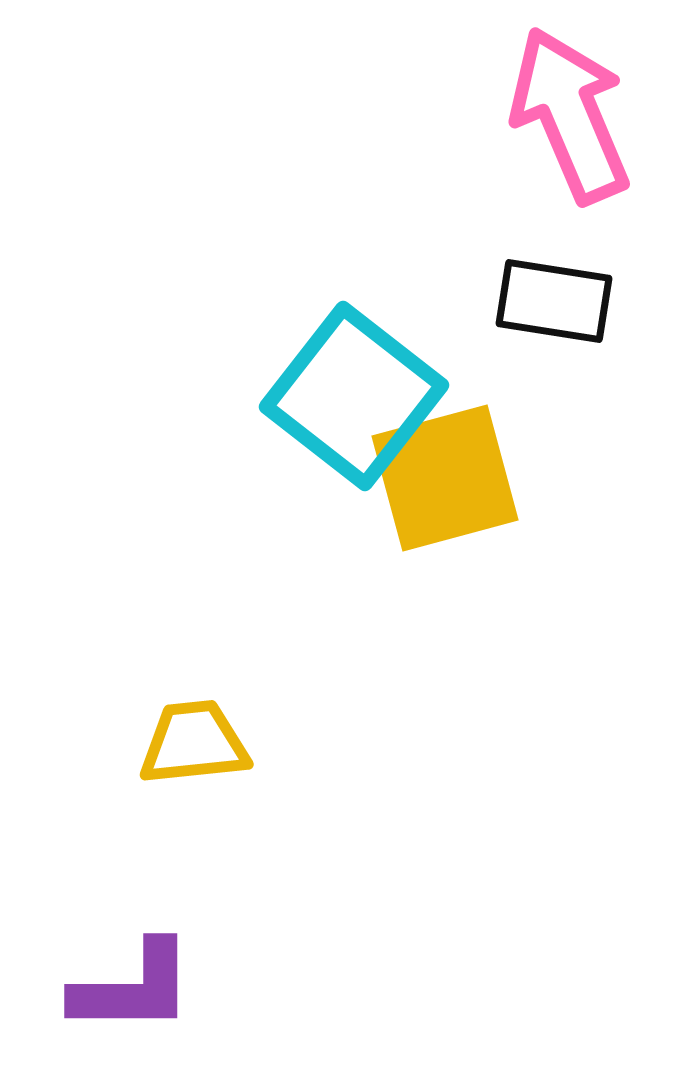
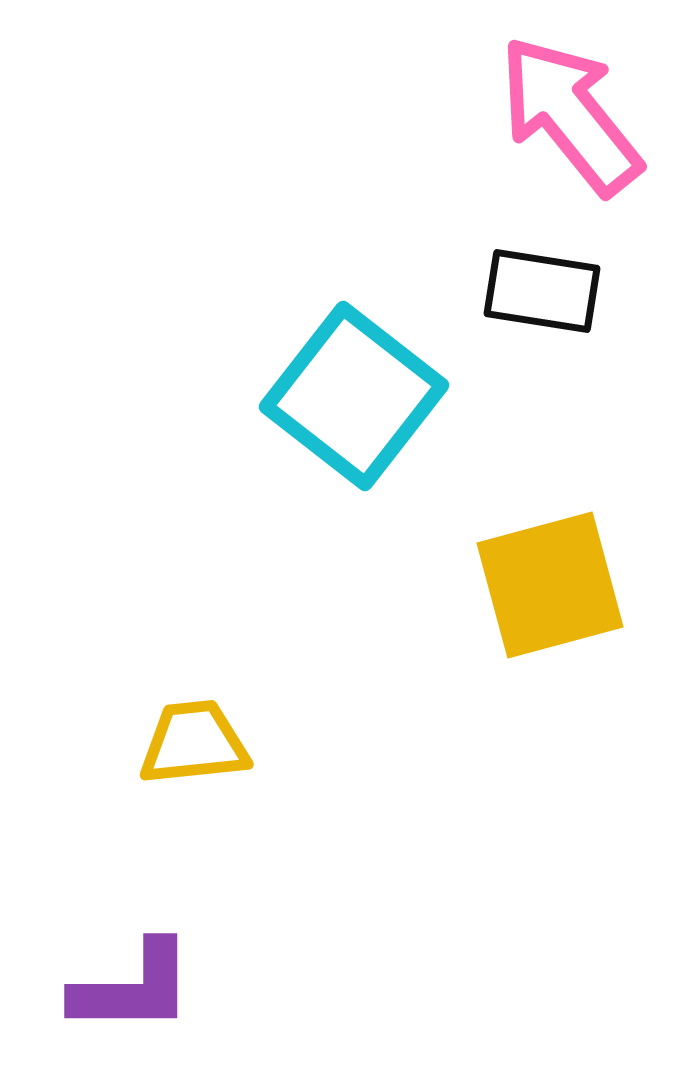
pink arrow: rotated 16 degrees counterclockwise
black rectangle: moved 12 px left, 10 px up
yellow square: moved 105 px right, 107 px down
